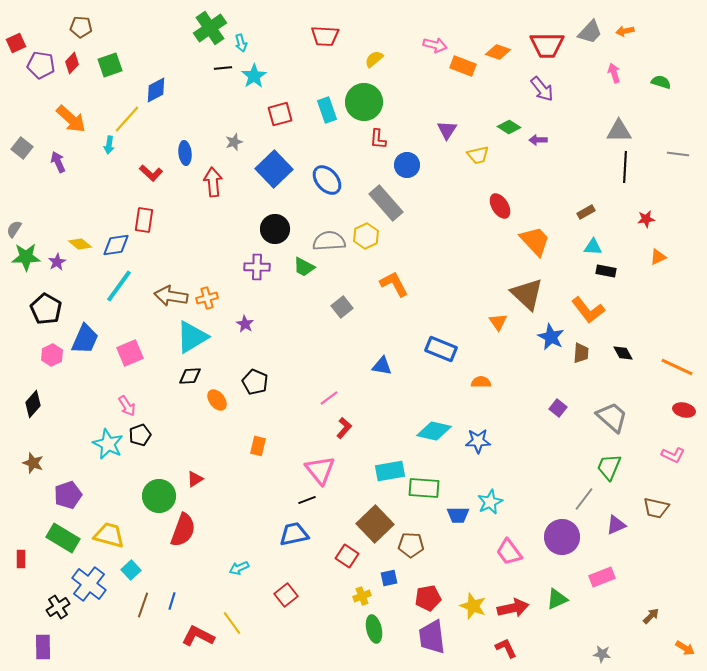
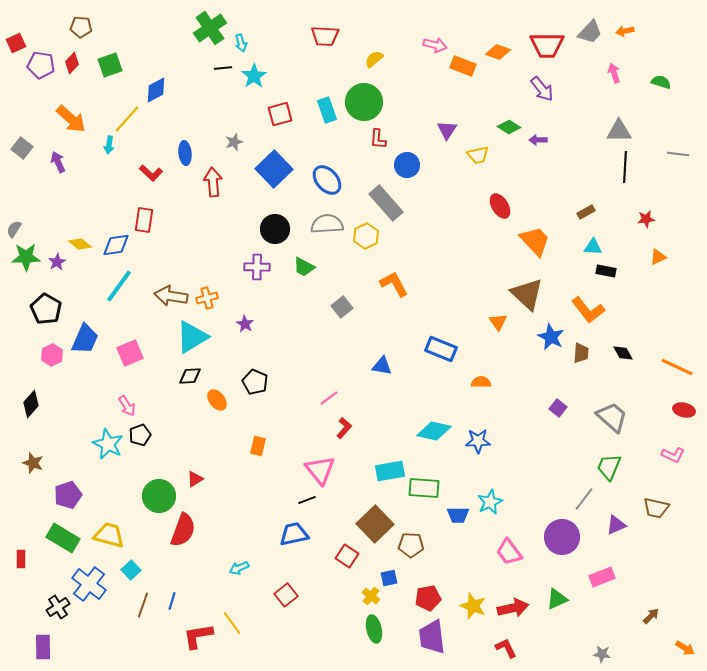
gray semicircle at (329, 241): moved 2 px left, 17 px up
black diamond at (33, 404): moved 2 px left
yellow cross at (362, 596): moved 9 px right; rotated 30 degrees counterclockwise
red L-shape at (198, 636): rotated 36 degrees counterclockwise
